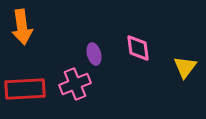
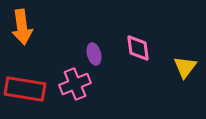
red rectangle: rotated 12 degrees clockwise
